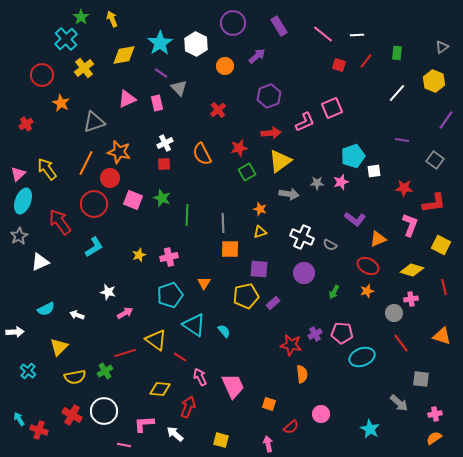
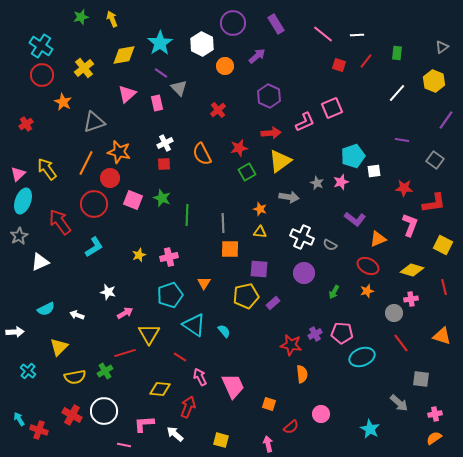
green star at (81, 17): rotated 21 degrees clockwise
purple rectangle at (279, 26): moved 3 px left, 2 px up
cyan cross at (66, 39): moved 25 px left, 7 px down; rotated 15 degrees counterclockwise
white hexagon at (196, 44): moved 6 px right
purple hexagon at (269, 96): rotated 15 degrees counterclockwise
pink triangle at (127, 99): moved 5 px up; rotated 18 degrees counterclockwise
orange star at (61, 103): moved 2 px right, 1 px up
gray star at (317, 183): rotated 24 degrees clockwise
gray arrow at (289, 194): moved 3 px down
yellow triangle at (260, 232): rotated 24 degrees clockwise
yellow square at (441, 245): moved 2 px right
yellow triangle at (156, 340): moved 7 px left, 6 px up; rotated 25 degrees clockwise
